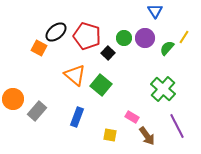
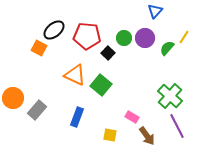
blue triangle: rotated 14 degrees clockwise
black ellipse: moved 2 px left, 2 px up
red pentagon: rotated 12 degrees counterclockwise
orange triangle: rotated 15 degrees counterclockwise
green cross: moved 7 px right, 7 px down
orange circle: moved 1 px up
gray rectangle: moved 1 px up
